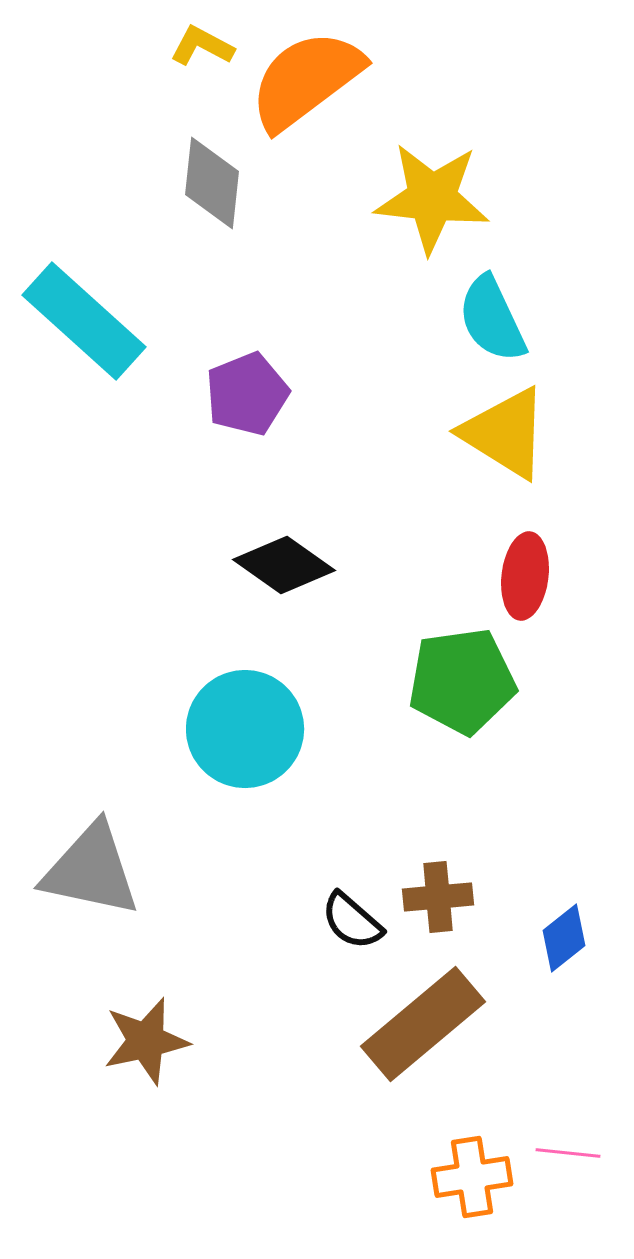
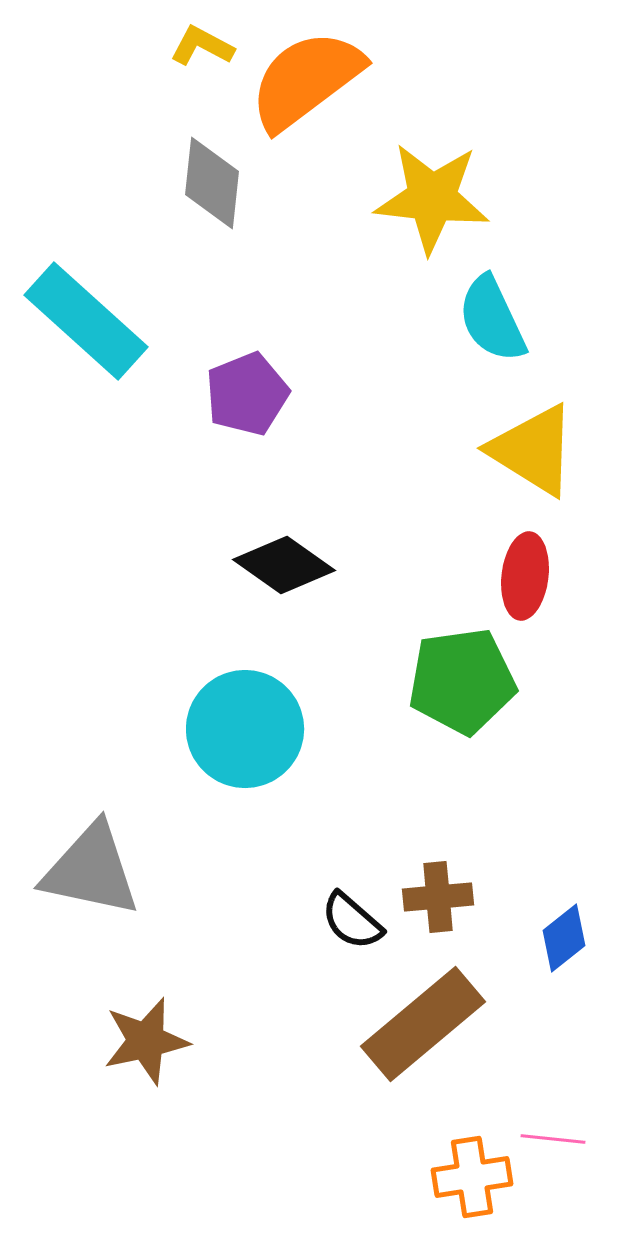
cyan rectangle: moved 2 px right
yellow triangle: moved 28 px right, 17 px down
pink line: moved 15 px left, 14 px up
